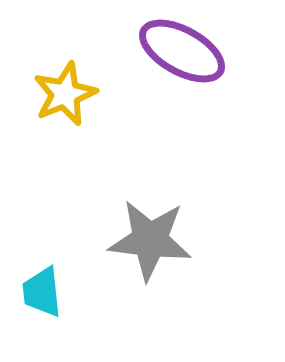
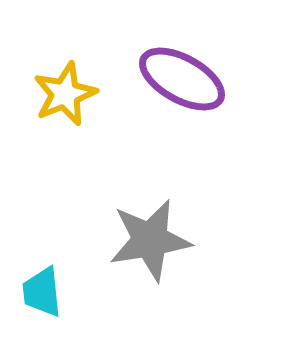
purple ellipse: moved 28 px down
gray star: rotated 16 degrees counterclockwise
